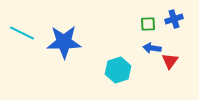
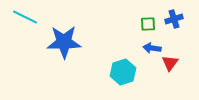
cyan line: moved 3 px right, 16 px up
red triangle: moved 2 px down
cyan hexagon: moved 5 px right, 2 px down
